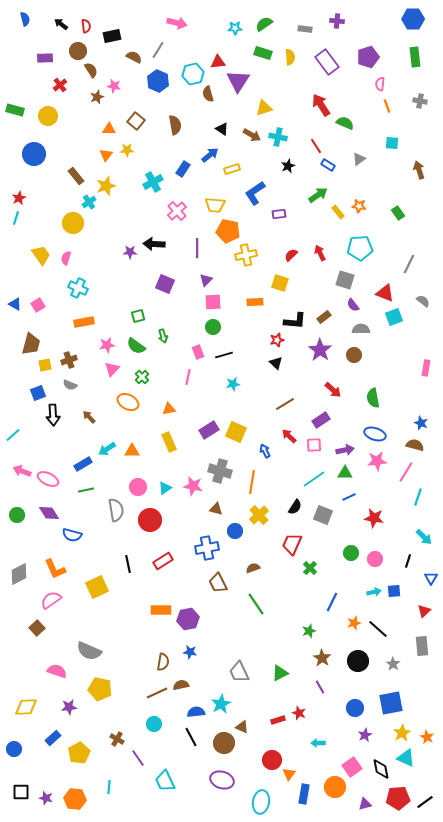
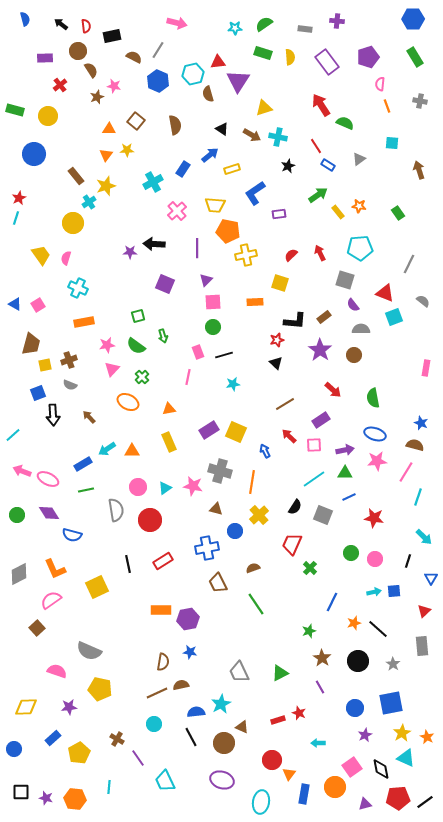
green rectangle at (415, 57): rotated 24 degrees counterclockwise
